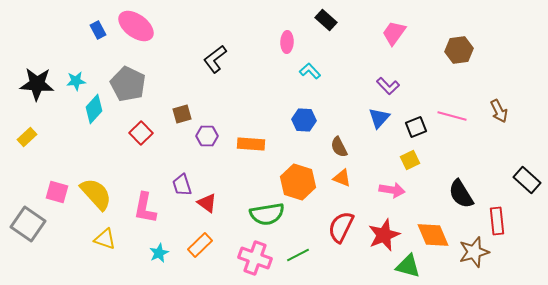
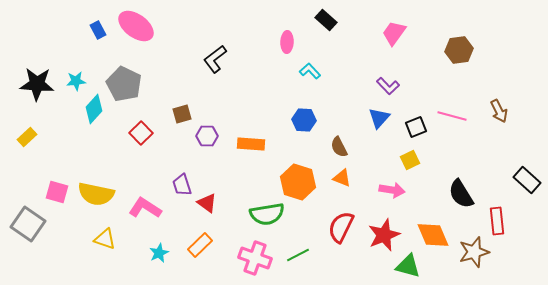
gray pentagon at (128, 84): moved 4 px left
yellow semicircle at (96, 194): rotated 144 degrees clockwise
pink L-shape at (145, 208): rotated 112 degrees clockwise
